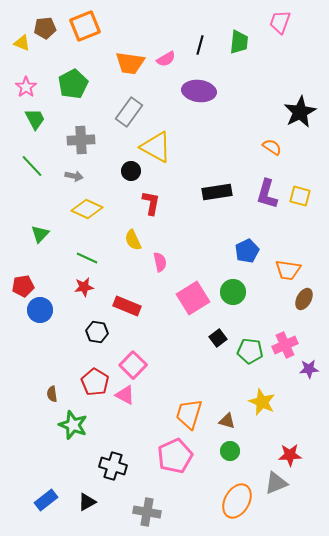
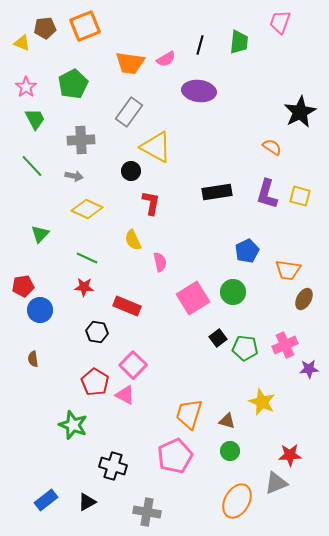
red star at (84, 287): rotated 12 degrees clockwise
green pentagon at (250, 351): moved 5 px left, 3 px up
brown semicircle at (52, 394): moved 19 px left, 35 px up
